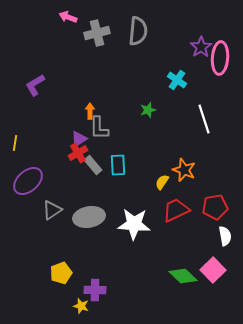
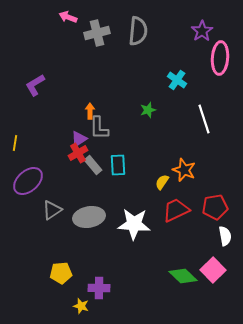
purple star: moved 1 px right, 16 px up
yellow pentagon: rotated 15 degrees clockwise
purple cross: moved 4 px right, 2 px up
